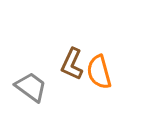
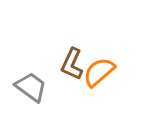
orange semicircle: rotated 64 degrees clockwise
